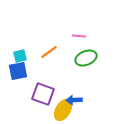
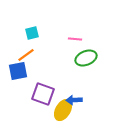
pink line: moved 4 px left, 3 px down
orange line: moved 23 px left, 3 px down
cyan square: moved 12 px right, 23 px up
